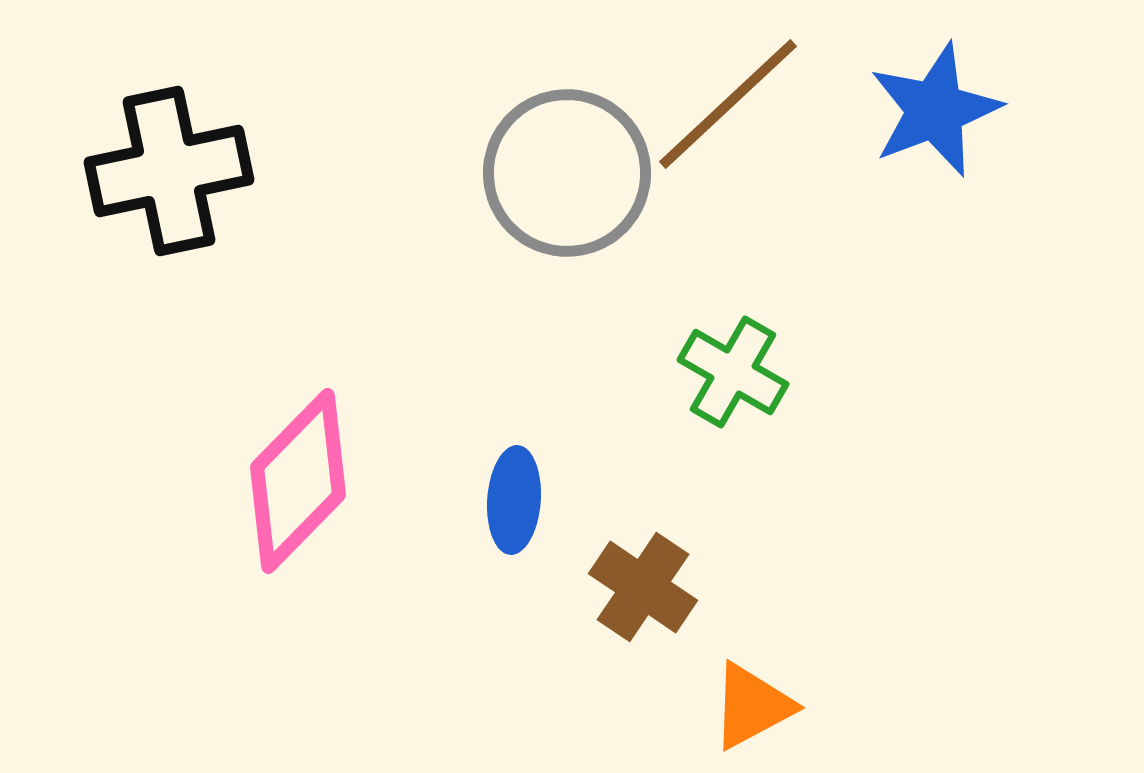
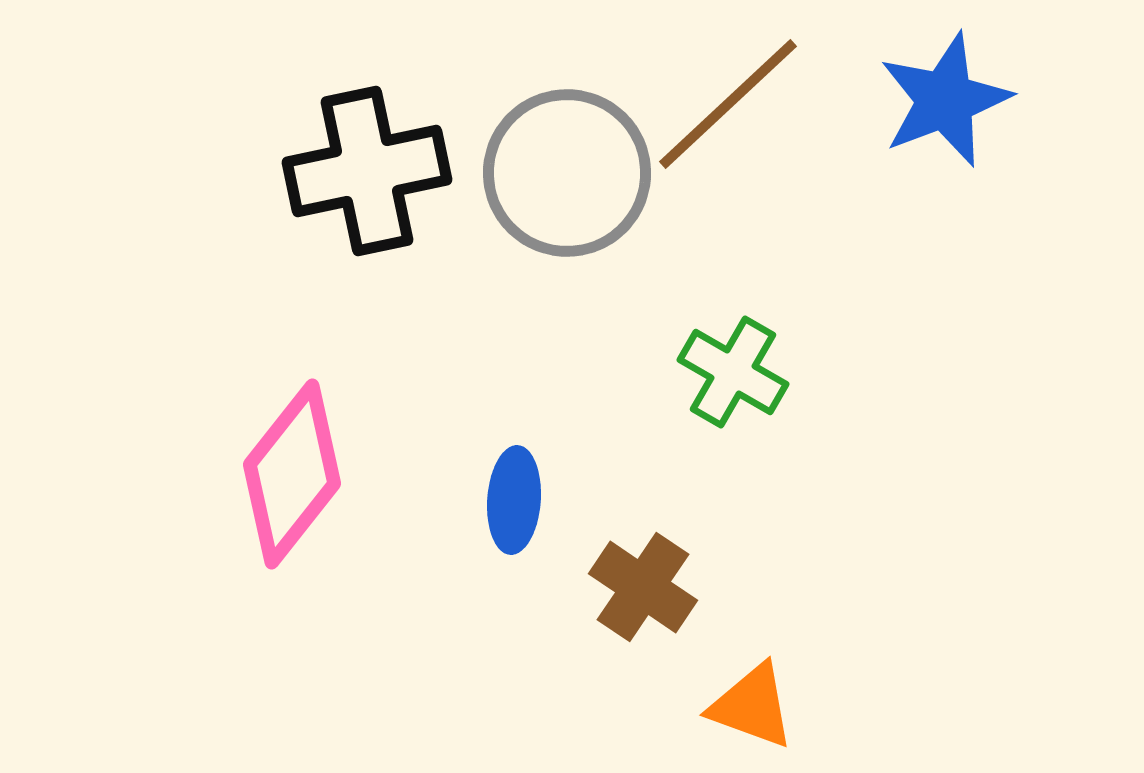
blue star: moved 10 px right, 10 px up
black cross: moved 198 px right
pink diamond: moved 6 px left, 7 px up; rotated 6 degrees counterclockwise
orange triangle: rotated 48 degrees clockwise
